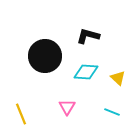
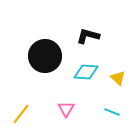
pink triangle: moved 1 px left, 2 px down
yellow line: rotated 60 degrees clockwise
